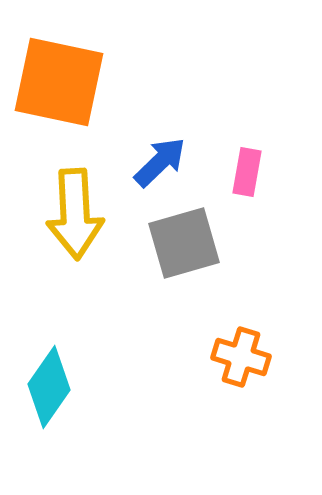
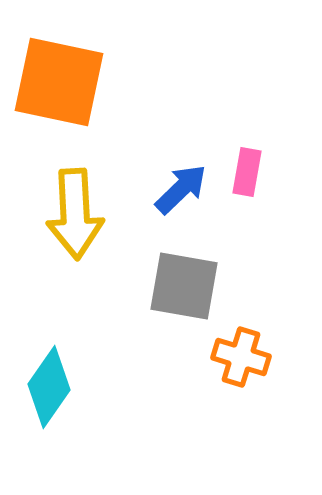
blue arrow: moved 21 px right, 27 px down
gray square: moved 43 px down; rotated 26 degrees clockwise
